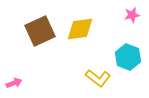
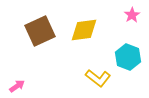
pink star: rotated 21 degrees counterclockwise
yellow diamond: moved 4 px right, 1 px down
pink arrow: moved 3 px right, 3 px down; rotated 14 degrees counterclockwise
